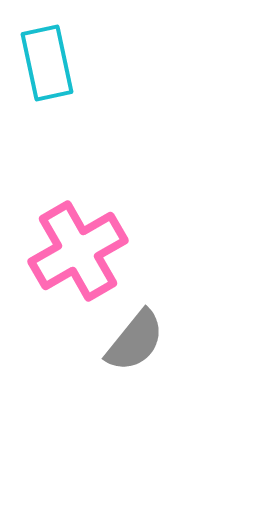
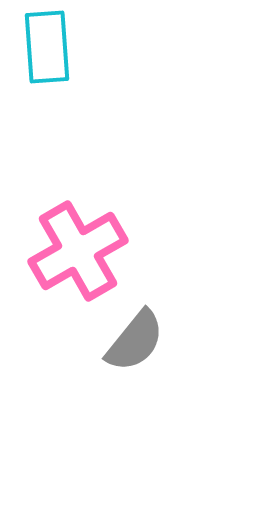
cyan rectangle: moved 16 px up; rotated 8 degrees clockwise
